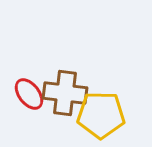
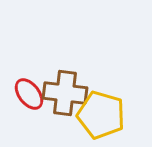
yellow pentagon: rotated 15 degrees clockwise
